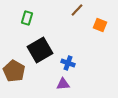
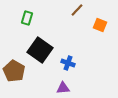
black square: rotated 25 degrees counterclockwise
purple triangle: moved 4 px down
